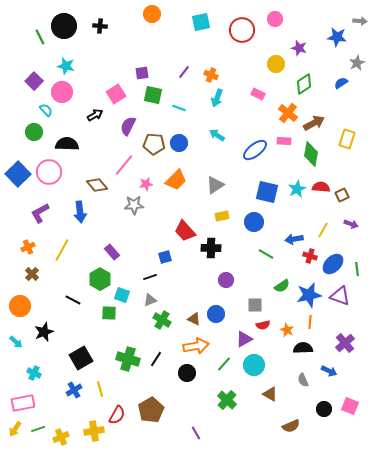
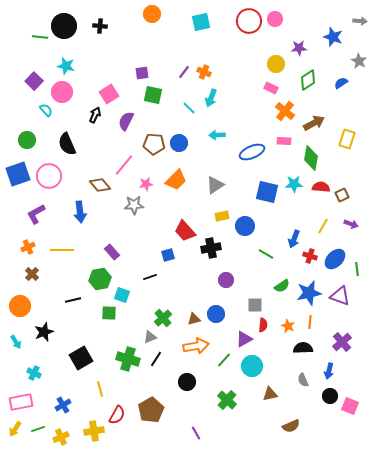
red circle at (242, 30): moved 7 px right, 9 px up
green line at (40, 37): rotated 56 degrees counterclockwise
blue star at (337, 37): moved 4 px left; rotated 12 degrees clockwise
purple star at (299, 48): rotated 21 degrees counterclockwise
gray star at (357, 63): moved 2 px right, 2 px up; rotated 14 degrees counterclockwise
orange cross at (211, 75): moved 7 px left, 3 px up
green diamond at (304, 84): moved 4 px right, 4 px up
pink square at (116, 94): moved 7 px left
pink rectangle at (258, 94): moved 13 px right, 6 px up
cyan arrow at (217, 98): moved 6 px left
cyan line at (179, 108): moved 10 px right; rotated 24 degrees clockwise
orange cross at (288, 113): moved 3 px left, 2 px up
black arrow at (95, 115): rotated 35 degrees counterclockwise
purple semicircle at (128, 126): moved 2 px left, 5 px up
green circle at (34, 132): moved 7 px left, 8 px down
cyan arrow at (217, 135): rotated 35 degrees counterclockwise
black semicircle at (67, 144): rotated 115 degrees counterclockwise
blue ellipse at (255, 150): moved 3 px left, 2 px down; rotated 15 degrees clockwise
green diamond at (311, 154): moved 4 px down
pink circle at (49, 172): moved 4 px down
blue square at (18, 174): rotated 25 degrees clockwise
brown diamond at (97, 185): moved 3 px right
cyan star at (297, 189): moved 3 px left, 5 px up; rotated 24 degrees clockwise
purple L-shape at (40, 213): moved 4 px left, 1 px down
blue circle at (254, 222): moved 9 px left, 4 px down
yellow line at (323, 230): moved 4 px up
blue arrow at (294, 239): rotated 60 degrees counterclockwise
black cross at (211, 248): rotated 12 degrees counterclockwise
yellow line at (62, 250): rotated 60 degrees clockwise
blue square at (165, 257): moved 3 px right, 2 px up
blue ellipse at (333, 264): moved 2 px right, 5 px up
green hexagon at (100, 279): rotated 20 degrees clockwise
blue star at (309, 295): moved 2 px up
black line at (73, 300): rotated 42 degrees counterclockwise
gray triangle at (150, 300): moved 37 px down
brown triangle at (194, 319): rotated 40 degrees counterclockwise
green cross at (162, 320): moved 1 px right, 2 px up; rotated 18 degrees clockwise
red semicircle at (263, 325): rotated 72 degrees counterclockwise
orange star at (287, 330): moved 1 px right, 4 px up
cyan arrow at (16, 342): rotated 16 degrees clockwise
purple cross at (345, 343): moved 3 px left, 1 px up
green line at (224, 364): moved 4 px up
cyan circle at (254, 365): moved 2 px left, 1 px down
blue arrow at (329, 371): rotated 77 degrees clockwise
black circle at (187, 373): moved 9 px down
blue cross at (74, 390): moved 11 px left, 15 px down
brown triangle at (270, 394): rotated 42 degrees counterclockwise
pink rectangle at (23, 403): moved 2 px left, 1 px up
black circle at (324, 409): moved 6 px right, 13 px up
